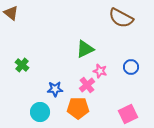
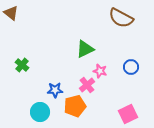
blue star: moved 1 px down
orange pentagon: moved 3 px left, 2 px up; rotated 15 degrees counterclockwise
